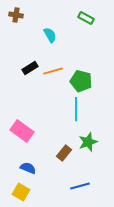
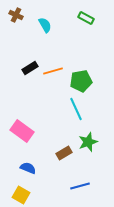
brown cross: rotated 16 degrees clockwise
cyan semicircle: moved 5 px left, 10 px up
green pentagon: rotated 25 degrees counterclockwise
cyan line: rotated 25 degrees counterclockwise
brown rectangle: rotated 21 degrees clockwise
yellow square: moved 3 px down
